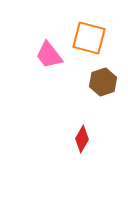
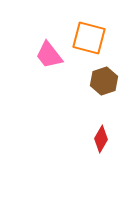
brown hexagon: moved 1 px right, 1 px up
red diamond: moved 19 px right
